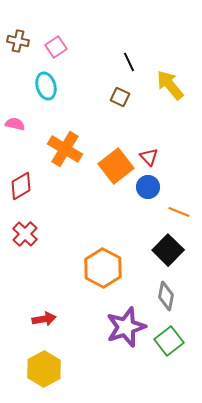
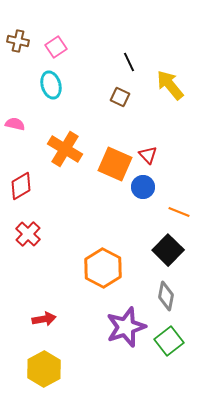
cyan ellipse: moved 5 px right, 1 px up
red triangle: moved 1 px left, 2 px up
orange square: moved 1 px left, 2 px up; rotated 28 degrees counterclockwise
blue circle: moved 5 px left
red cross: moved 3 px right
